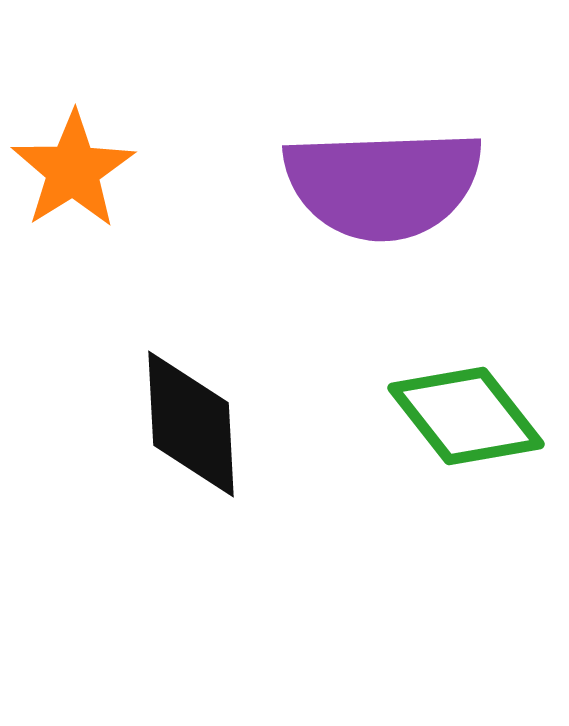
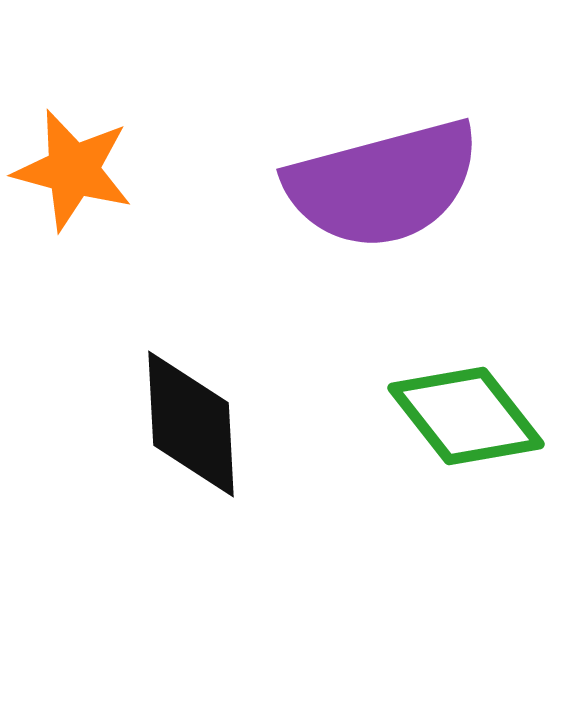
orange star: rotated 25 degrees counterclockwise
purple semicircle: rotated 13 degrees counterclockwise
